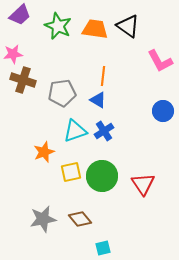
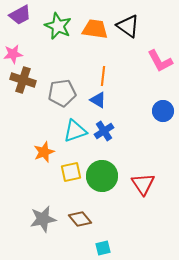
purple trapezoid: rotated 15 degrees clockwise
